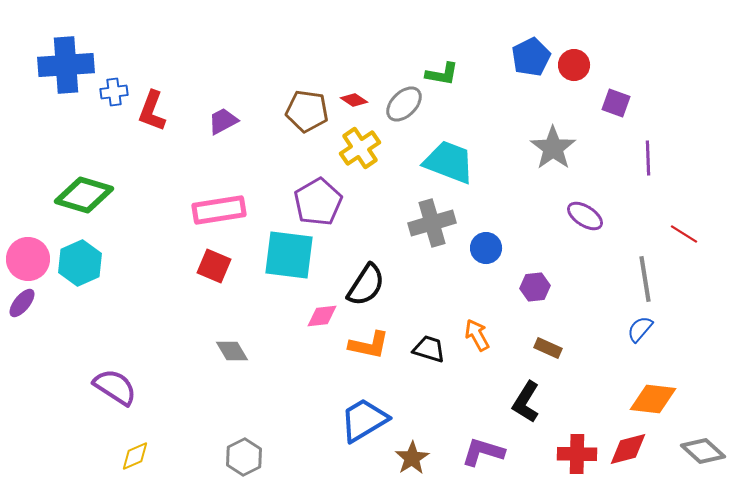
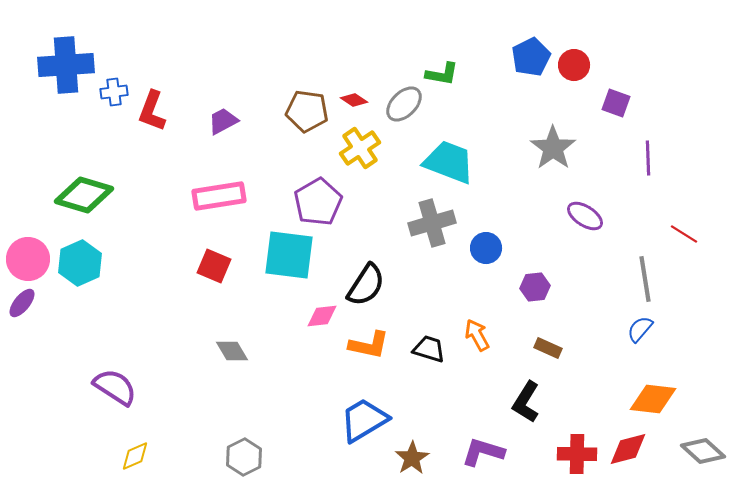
pink rectangle at (219, 210): moved 14 px up
